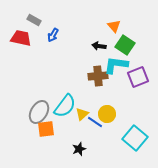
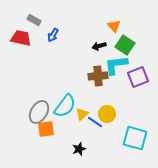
black arrow: rotated 24 degrees counterclockwise
cyan L-shape: rotated 15 degrees counterclockwise
cyan square: rotated 25 degrees counterclockwise
